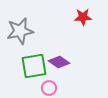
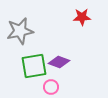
red star: moved 1 px left
purple diamond: rotated 15 degrees counterclockwise
pink circle: moved 2 px right, 1 px up
